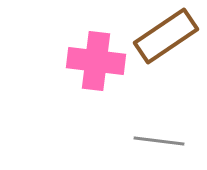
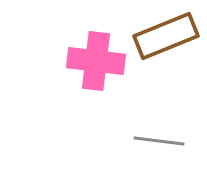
brown rectangle: rotated 12 degrees clockwise
